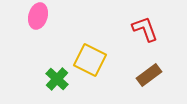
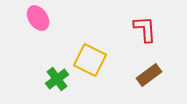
pink ellipse: moved 2 px down; rotated 50 degrees counterclockwise
red L-shape: rotated 16 degrees clockwise
green cross: rotated 10 degrees clockwise
